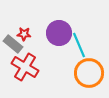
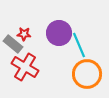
orange circle: moved 2 px left, 1 px down
